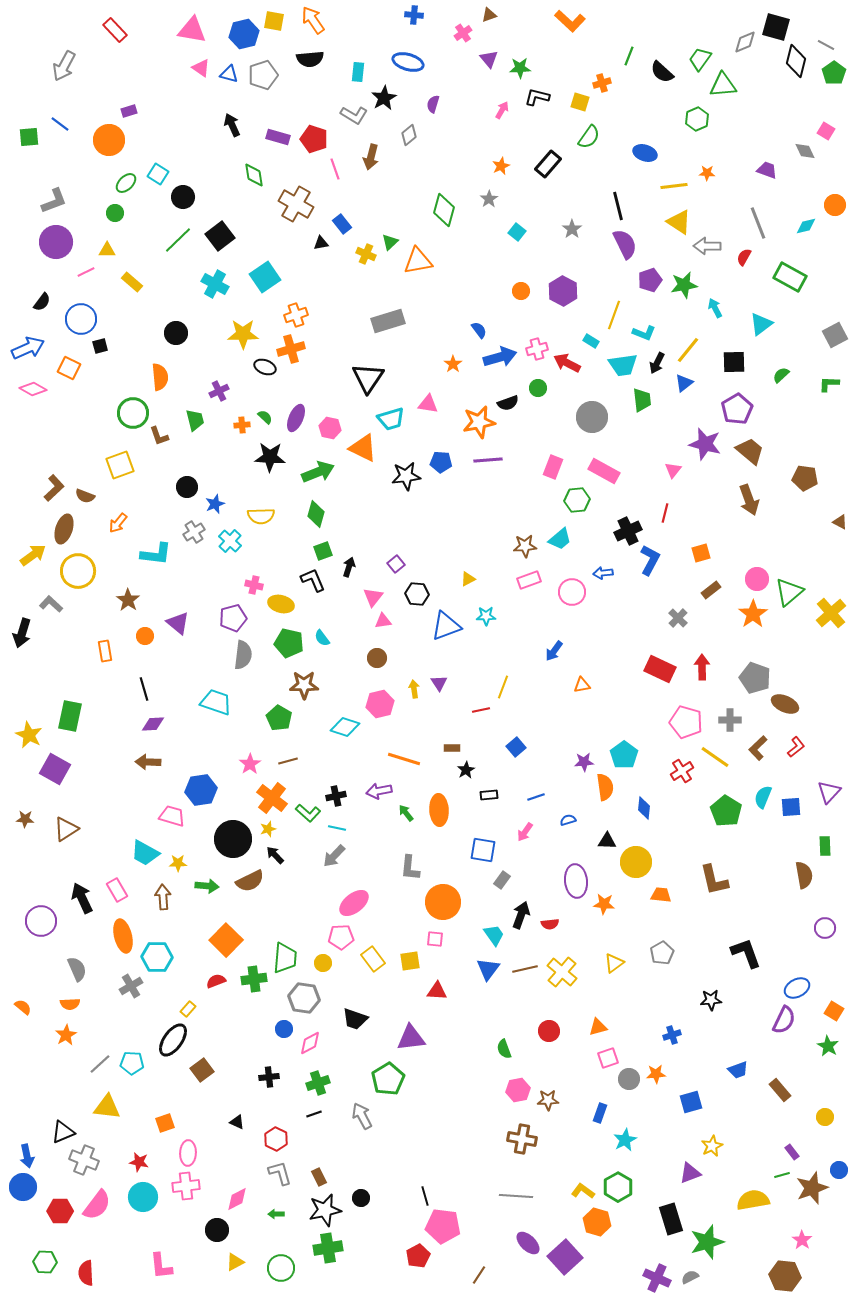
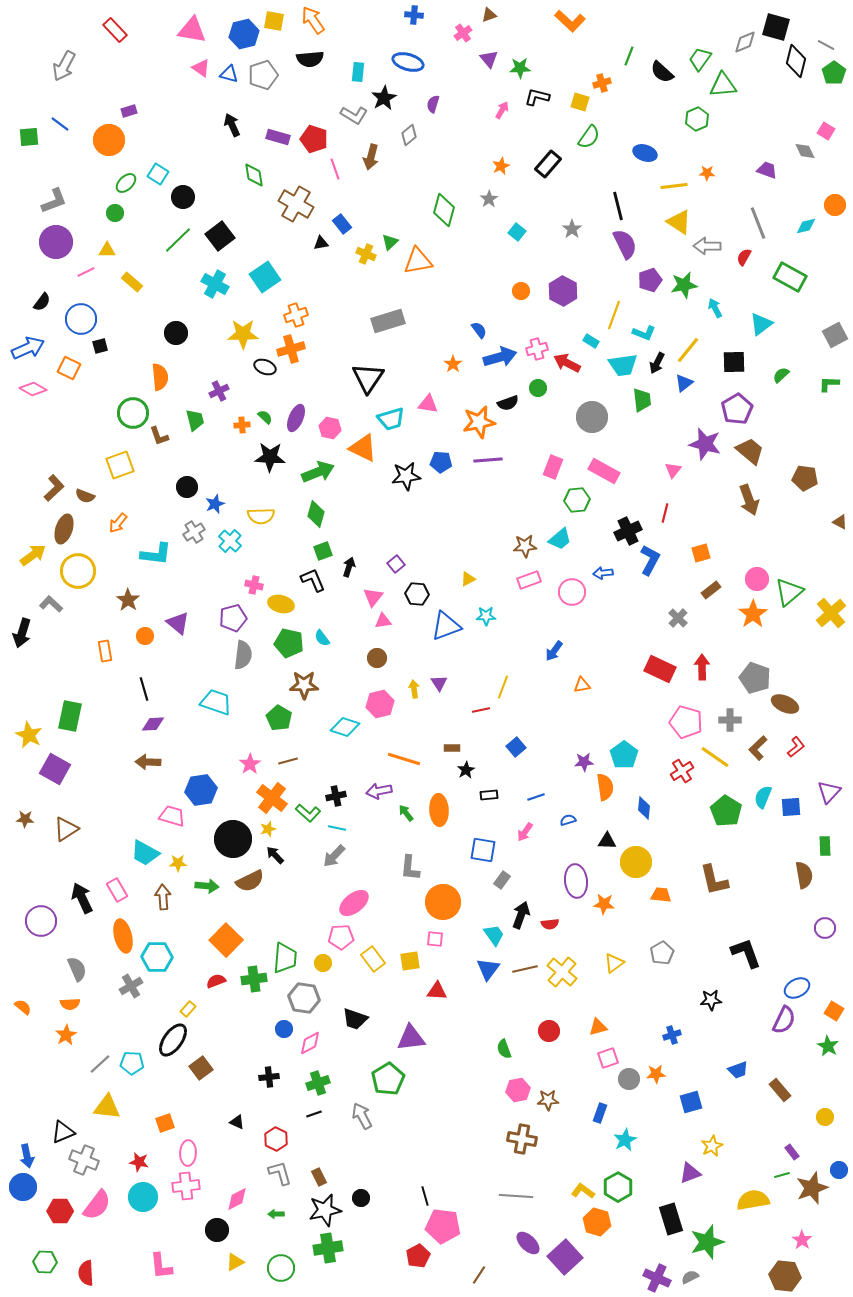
brown square at (202, 1070): moved 1 px left, 2 px up
